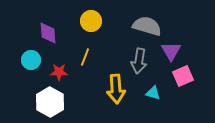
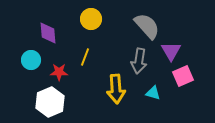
yellow circle: moved 2 px up
gray semicircle: rotated 32 degrees clockwise
white hexagon: rotated 8 degrees clockwise
